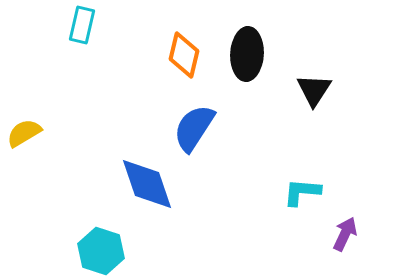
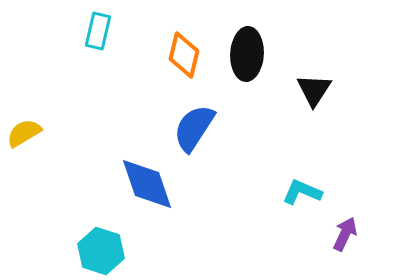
cyan rectangle: moved 16 px right, 6 px down
cyan L-shape: rotated 18 degrees clockwise
